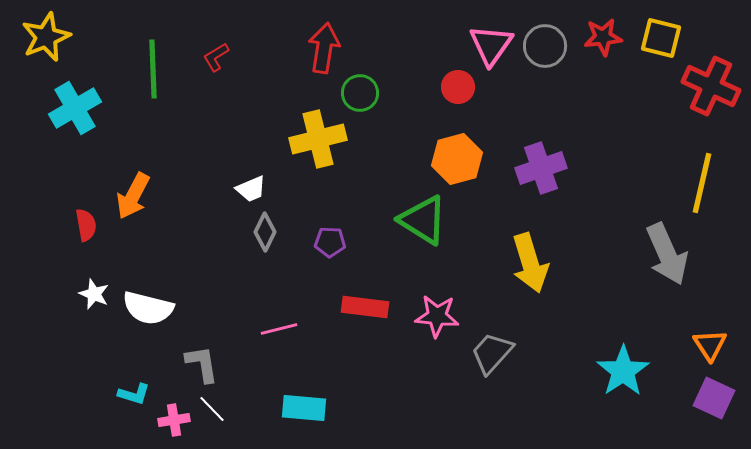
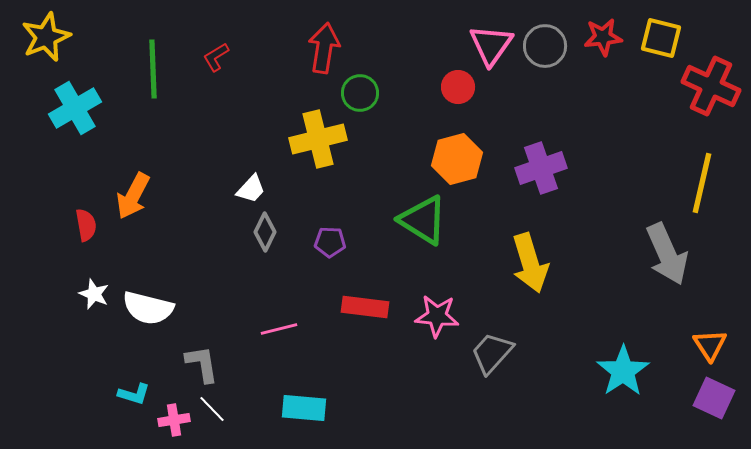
white trapezoid: rotated 24 degrees counterclockwise
